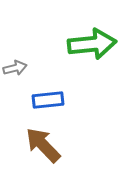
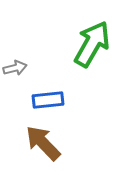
green arrow: rotated 54 degrees counterclockwise
brown arrow: moved 2 px up
